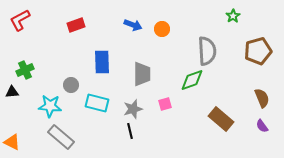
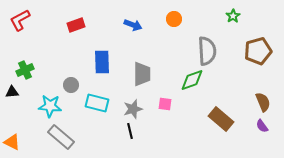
orange circle: moved 12 px right, 10 px up
brown semicircle: moved 1 px right, 4 px down
pink square: rotated 24 degrees clockwise
